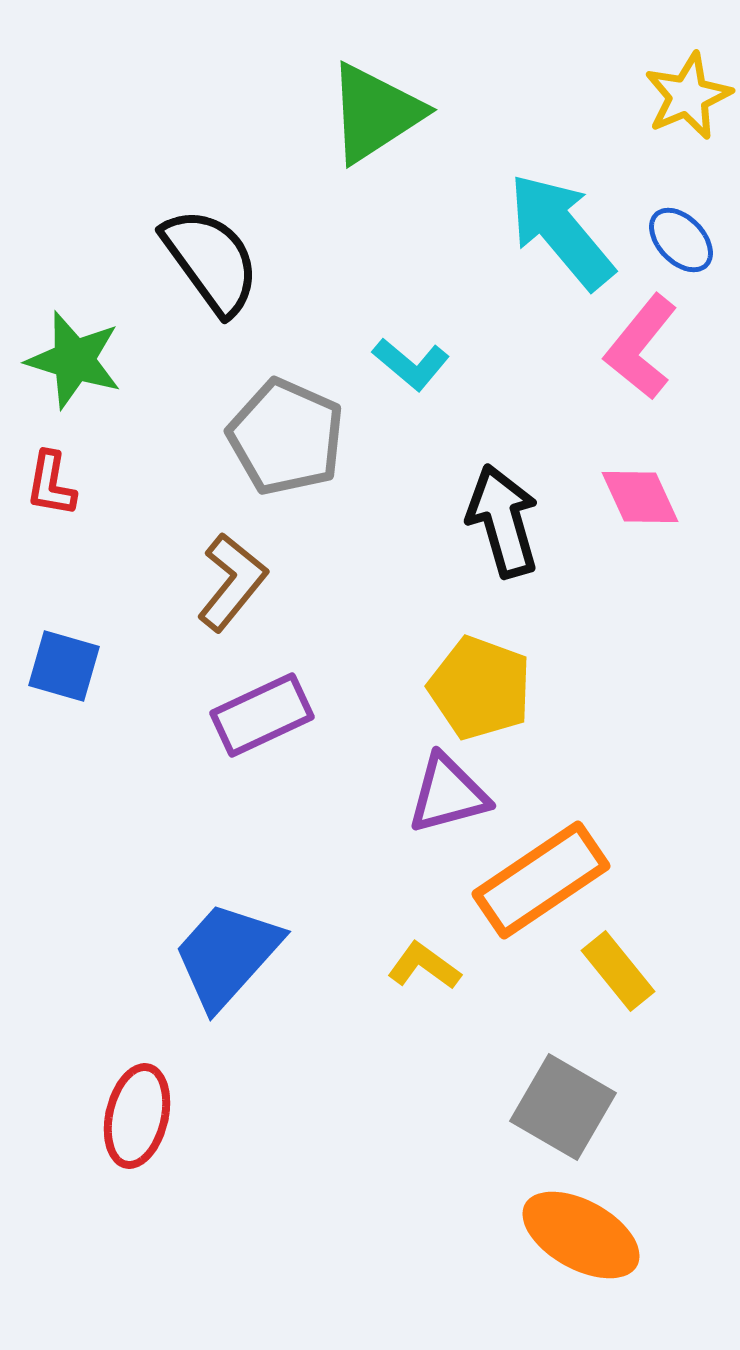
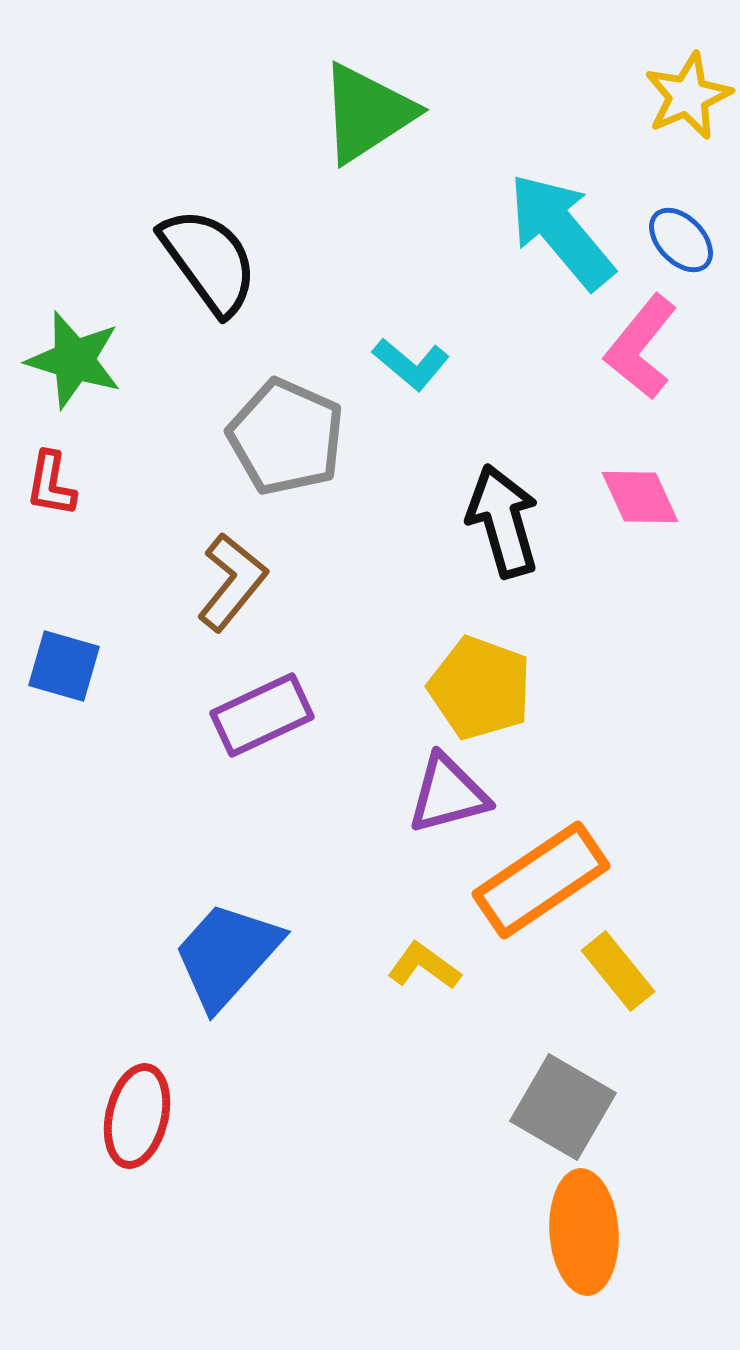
green triangle: moved 8 px left
black semicircle: moved 2 px left
orange ellipse: moved 3 px right, 3 px up; rotated 57 degrees clockwise
